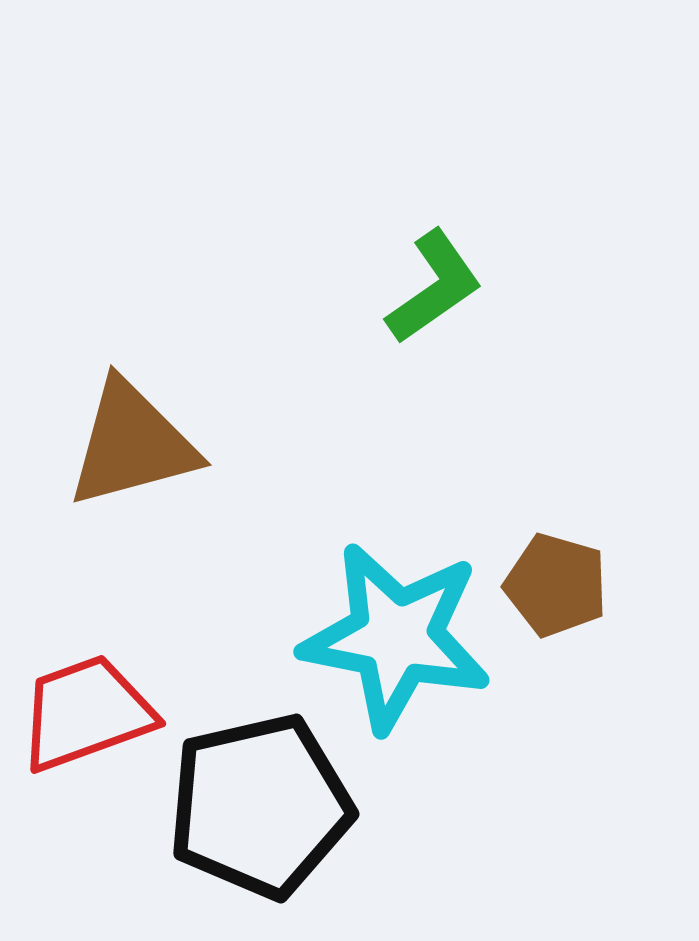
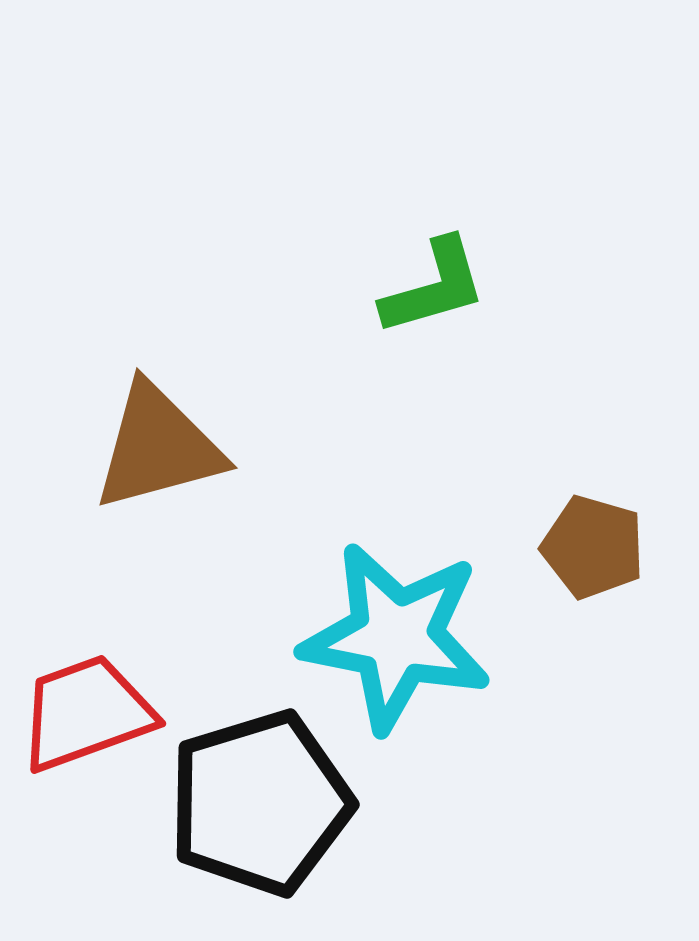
green L-shape: rotated 19 degrees clockwise
brown triangle: moved 26 px right, 3 px down
brown pentagon: moved 37 px right, 38 px up
black pentagon: moved 3 px up; rotated 4 degrees counterclockwise
